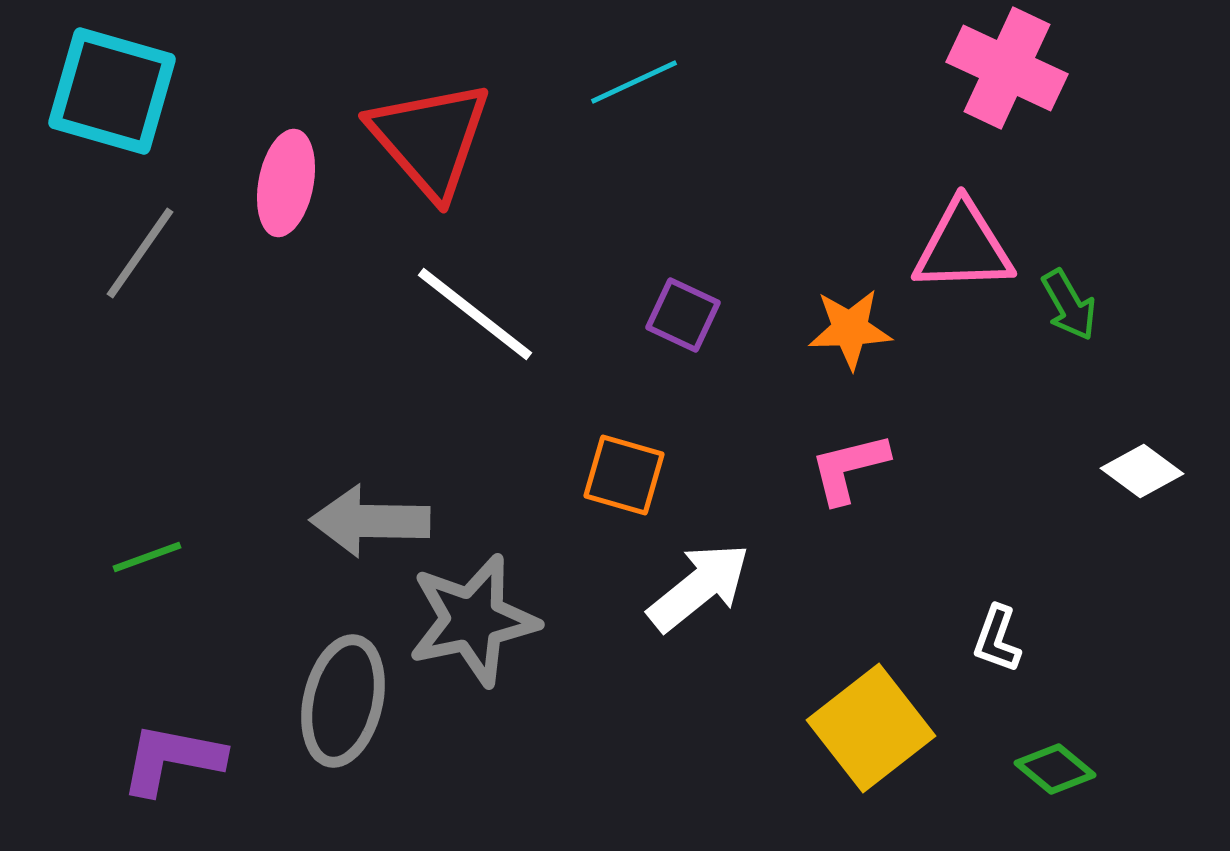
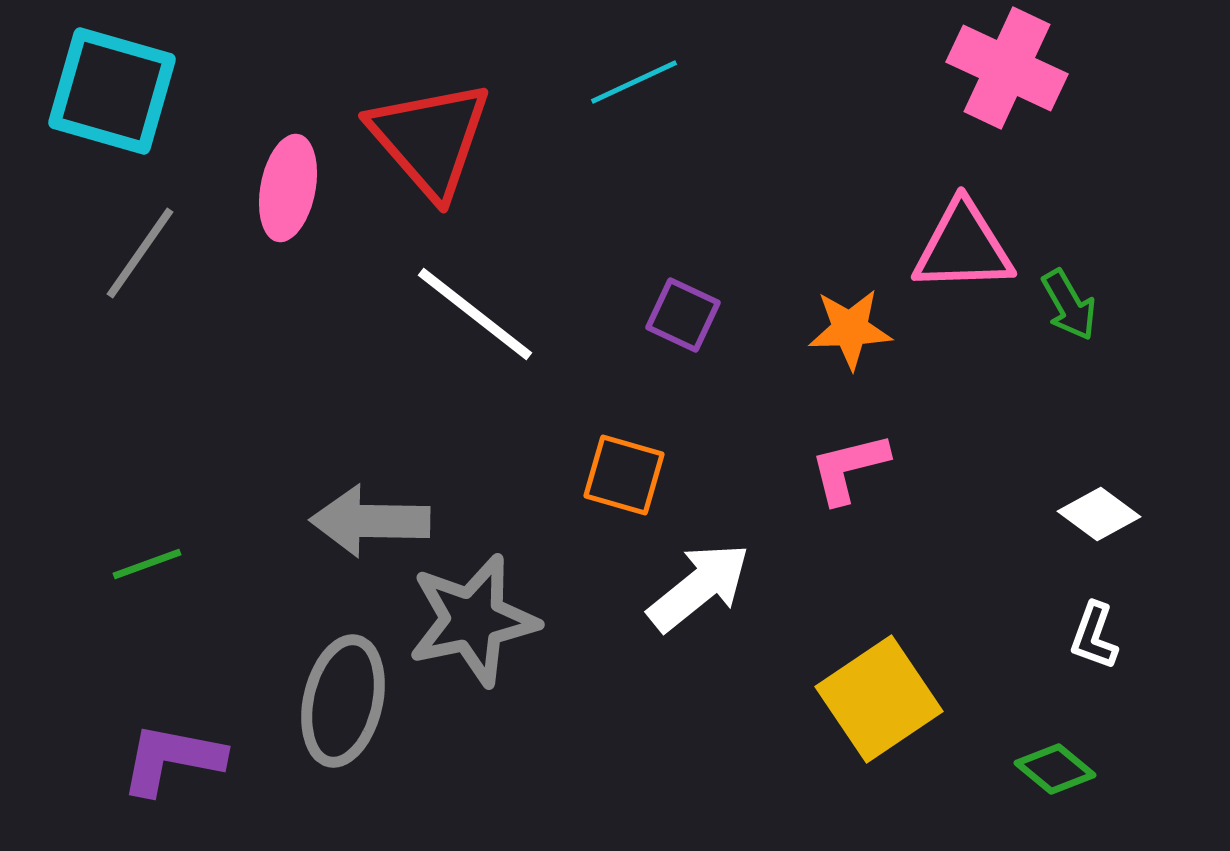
pink ellipse: moved 2 px right, 5 px down
white diamond: moved 43 px left, 43 px down
green line: moved 7 px down
white L-shape: moved 97 px right, 3 px up
yellow square: moved 8 px right, 29 px up; rotated 4 degrees clockwise
